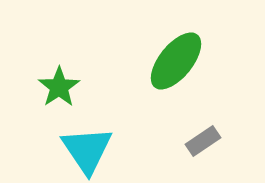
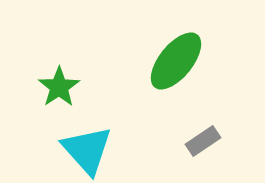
cyan triangle: rotated 8 degrees counterclockwise
